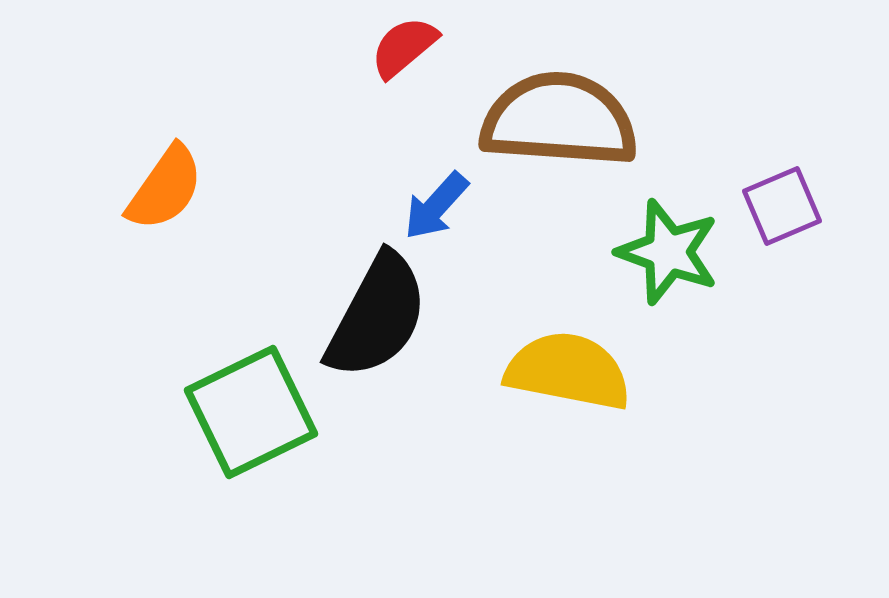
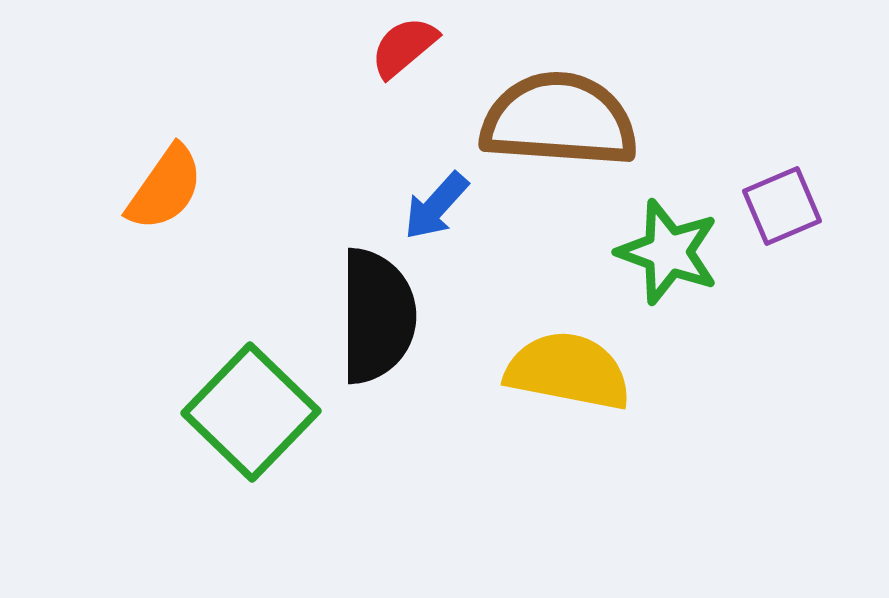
black semicircle: rotated 28 degrees counterclockwise
green square: rotated 20 degrees counterclockwise
